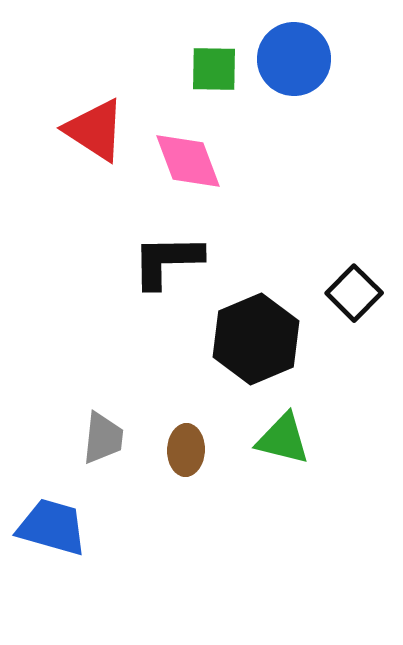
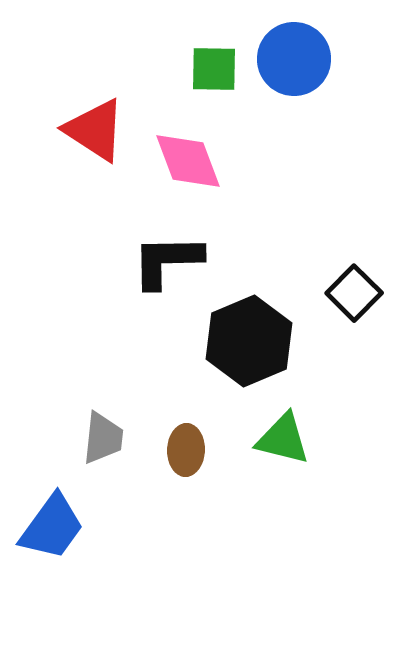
black hexagon: moved 7 px left, 2 px down
blue trapezoid: rotated 110 degrees clockwise
